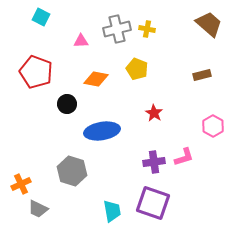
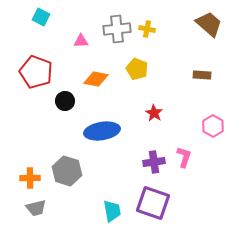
gray cross: rotated 8 degrees clockwise
brown rectangle: rotated 18 degrees clockwise
black circle: moved 2 px left, 3 px up
pink L-shape: rotated 55 degrees counterclockwise
gray hexagon: moved 5 px left
orange cross: moved 9 px right, 6 px up; rotated 24 degrees clockwise
gray trapezoid: moved 2 px left, 1 px up; rotated 40 degrees counterclockwise
